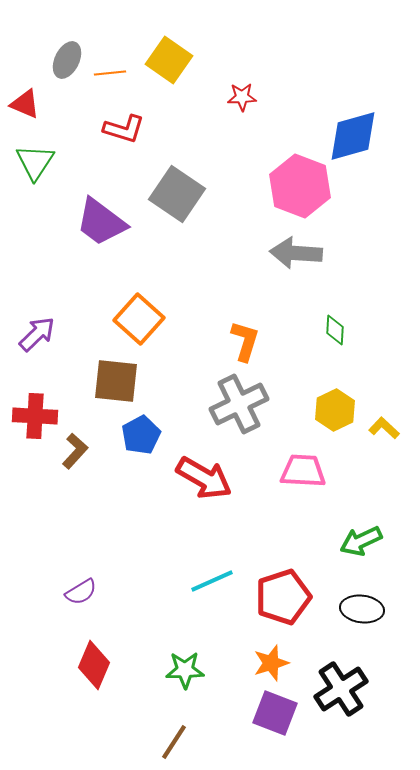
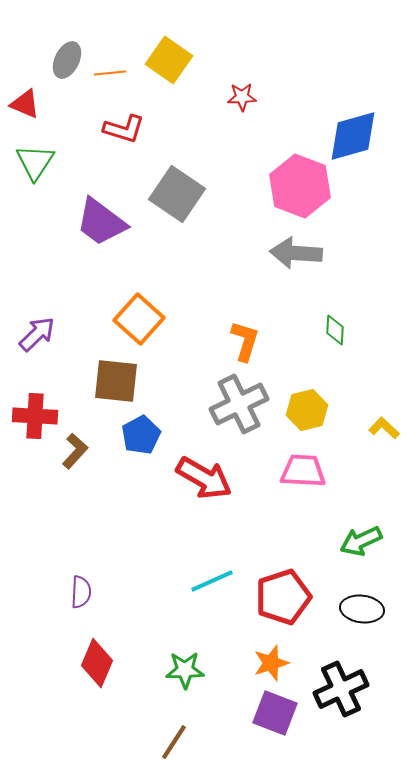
yellow hexagon: moved 28 px left; rotated 12 degrees clockwise
purple semicircle: rotated 56 degrees counterclockwise
red diamond: moved 3 px right, 2 px up
black cross: rotated 8 degrees clockwise
